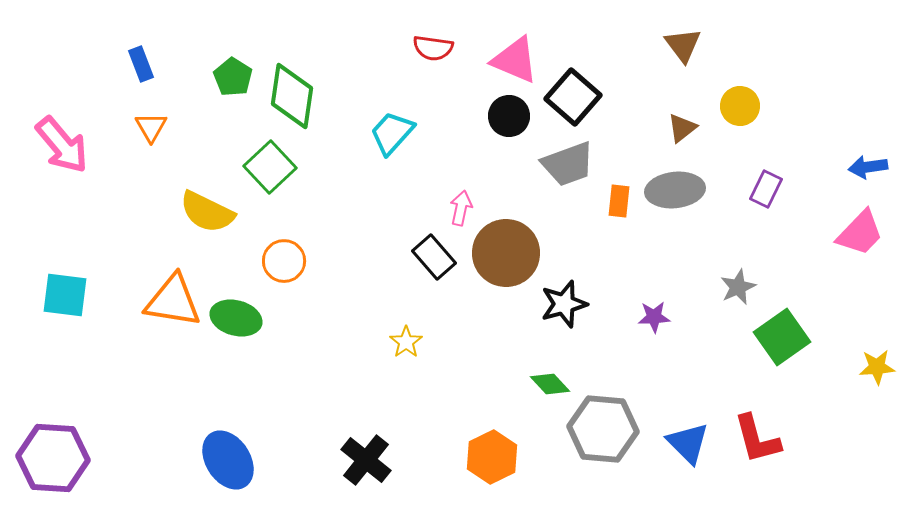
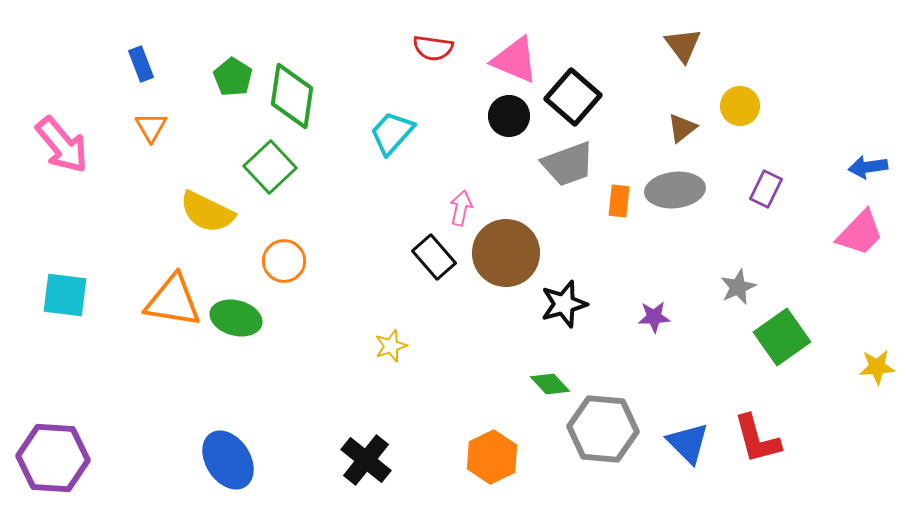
yellow star at (406, 342): moved 15 px left, 4 px down; rotated 16 degrees clockwise
